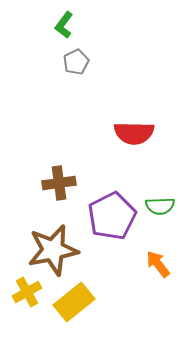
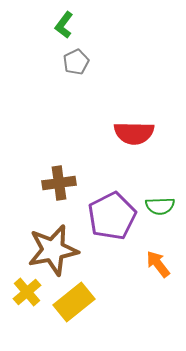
yellow cross: rotated 12 degrees counterclockwise
